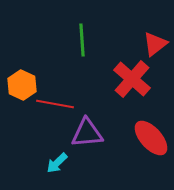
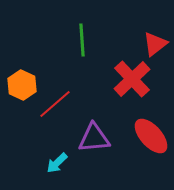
red cross: rotated 6 degrees clockwise
red line: rotated 51 degrees counterclockwise
purple triangle: moved 7 px right, 5 px down
red ellipse: moved 2 px up
